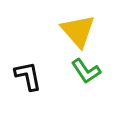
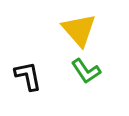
yellow triangle: moved 1 px right, 1 px up
